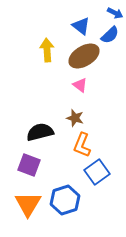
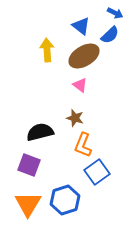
orange L-shape: moved 1 px right
